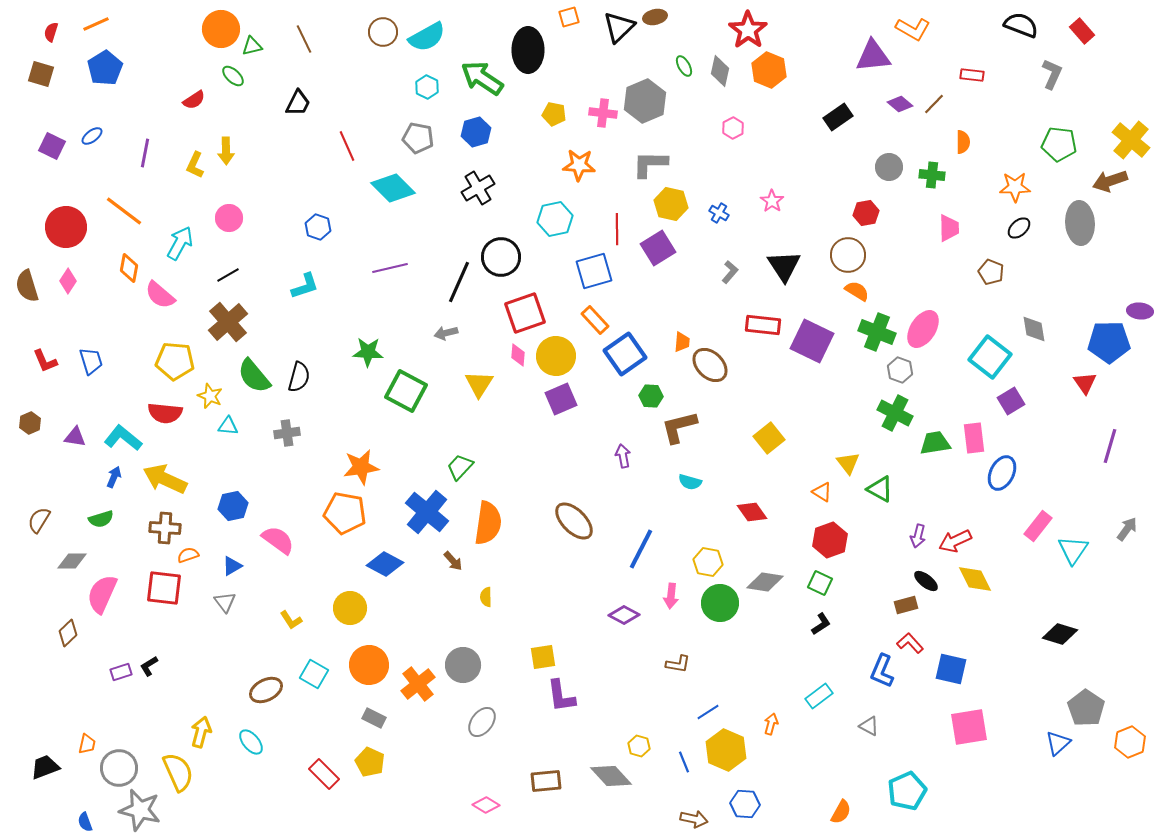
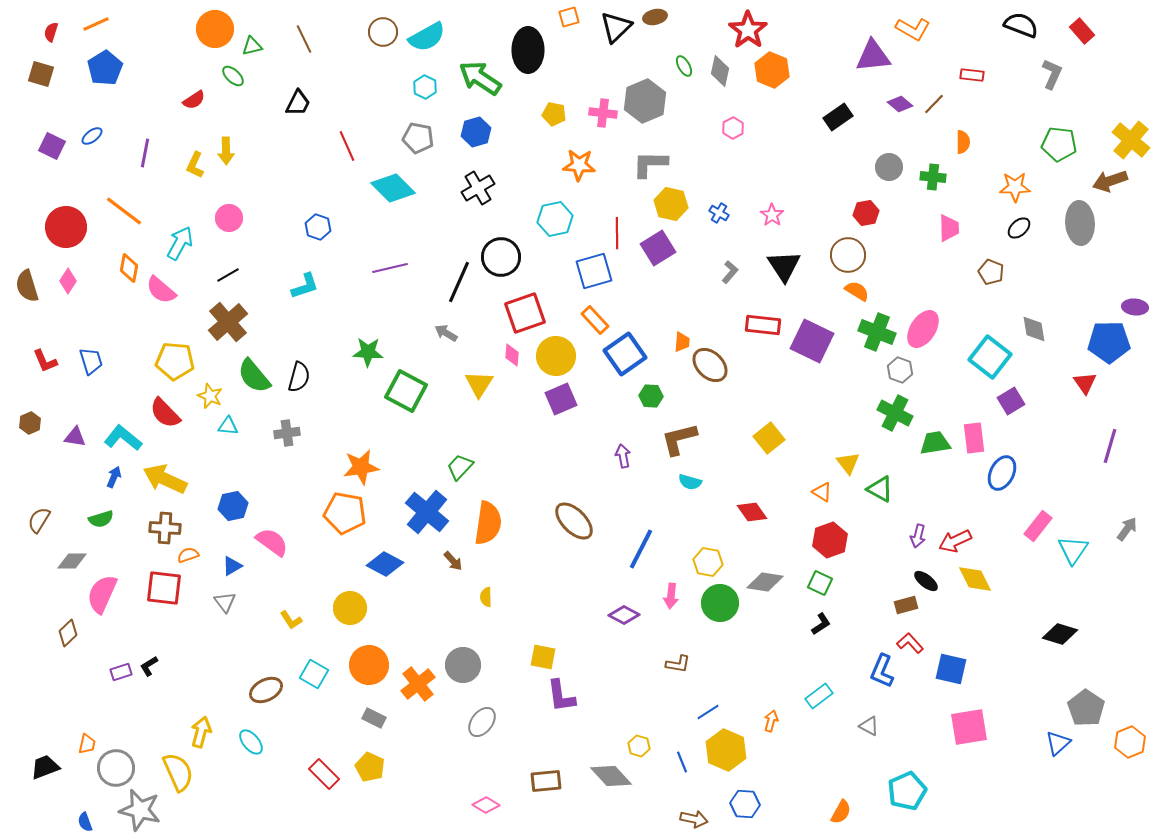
black triangle at (619, 27): moved 3 px left
orange circle at (221, 29): moved 6 px left
orange hexagon at (769, 70): moved 3 px right
green arrow at (482, 78): moved 2 px left
cyan hexagon at (427, 87): moved 2 px left
green cross at (932, 175): moved 1 px right, 2 px down
pink star at (772, 201): moved 14 px down
red line at (617, 229): moved 4 px down
pink semicircle at (160, 295): moved 1 px right, 5 px up
purple ellipse at (1140, 311): moved 5 px left, 4 px up
gray arrow at (446, 333): rotated 45 degrees clockwise
pink diamond at (518, 355): moved 6 px left
red semicircle at (165, 413): rotated 40 degrees clockwise
brown L-shape at (679, 427): moved 12 px down
pink semicircle at (278, 540): moved 6 px left, 2 px down
yellow square at (543, 657): rotated 20 degrees clockwise
orange arrow at (771, 724): moved 3 px up
yellow pentagon at (370, 762): moved 5 px down
blue line at (684, 762): moved 2 px left
gray circle at (119, 768): moved 3 px left
